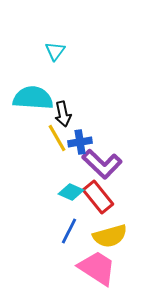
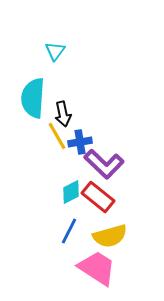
cyan semicircle: rotated 90 degrees counterclockwise
yellow line: moved 2 px up
purple L-shape: moved 2 px right
cyan diamond: rotated 50 degrees counterclockwise
red rectangle: rotated 12 degrees counterclockwise
